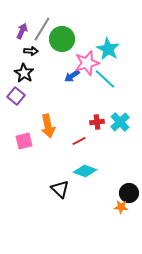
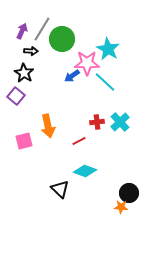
pink star: rotated 15 degrees clockwise
cyan line: moved 3 px down
